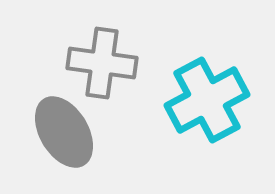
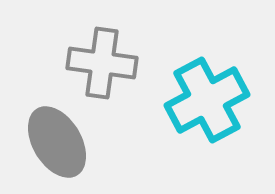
gray ellipse: moved 7 px left, 10 px down
